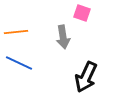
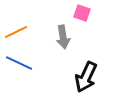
orange line: rotated 20 degrees counterclockwise
